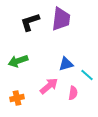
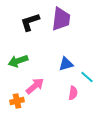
cyan line: moved 2 px down
pink arrow: moved 14 px left
orange cross: moved 3 px down
